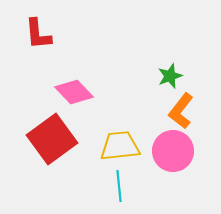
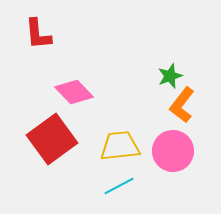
orange L-shape: moved 1 px right, 6 px up
cyan line: rotated 68 degrees clockwise
